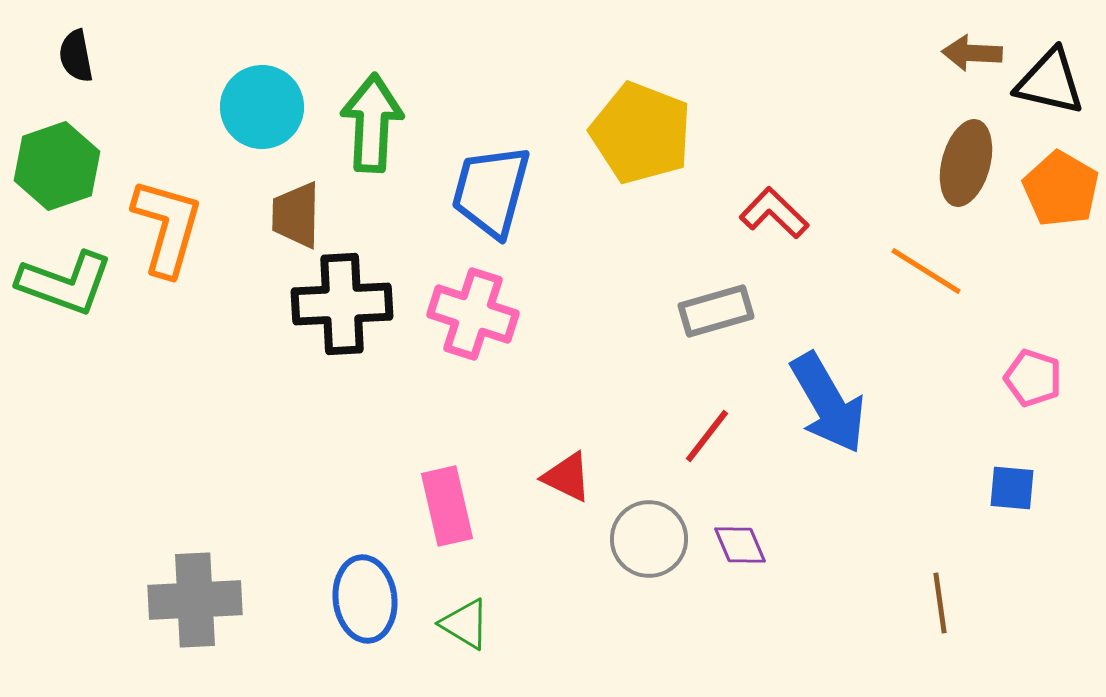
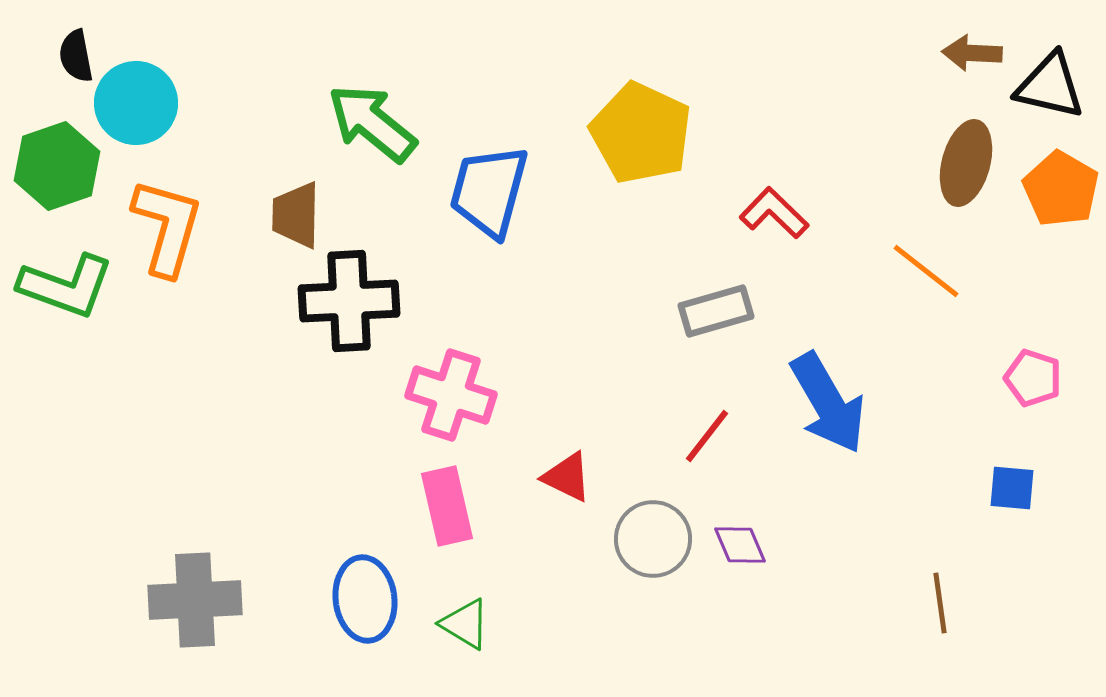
black triangle: moved 4 px down
cyan circle: moved 126 px left, 4 px up
green arrow: rotated 54 degrees counterclockwise
yellow pentagon: rotated 4 degrees clockwise
blue trapezoid: moved 2 px left
orange line: rotated 6 degrees clockwise
green L-shape: moved 1 px right, 3 px down
black cross: moved 7 px right, 3 px up
pink cross: moved 22 px left, 81 px down
gray circle: moved 4 px right
